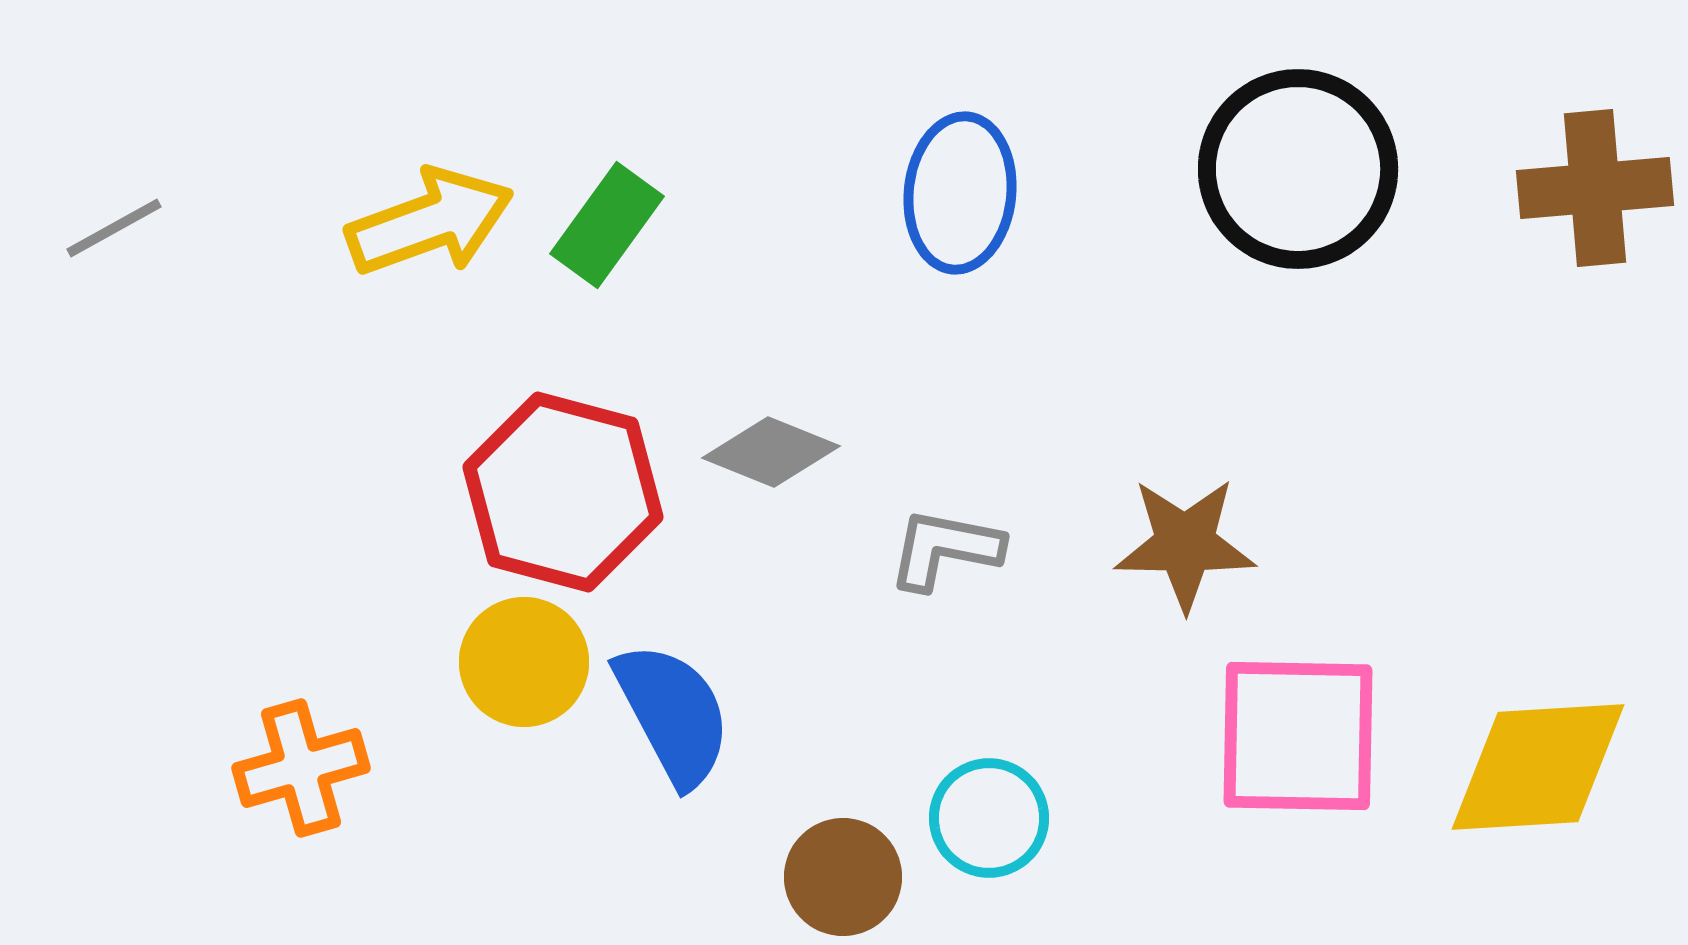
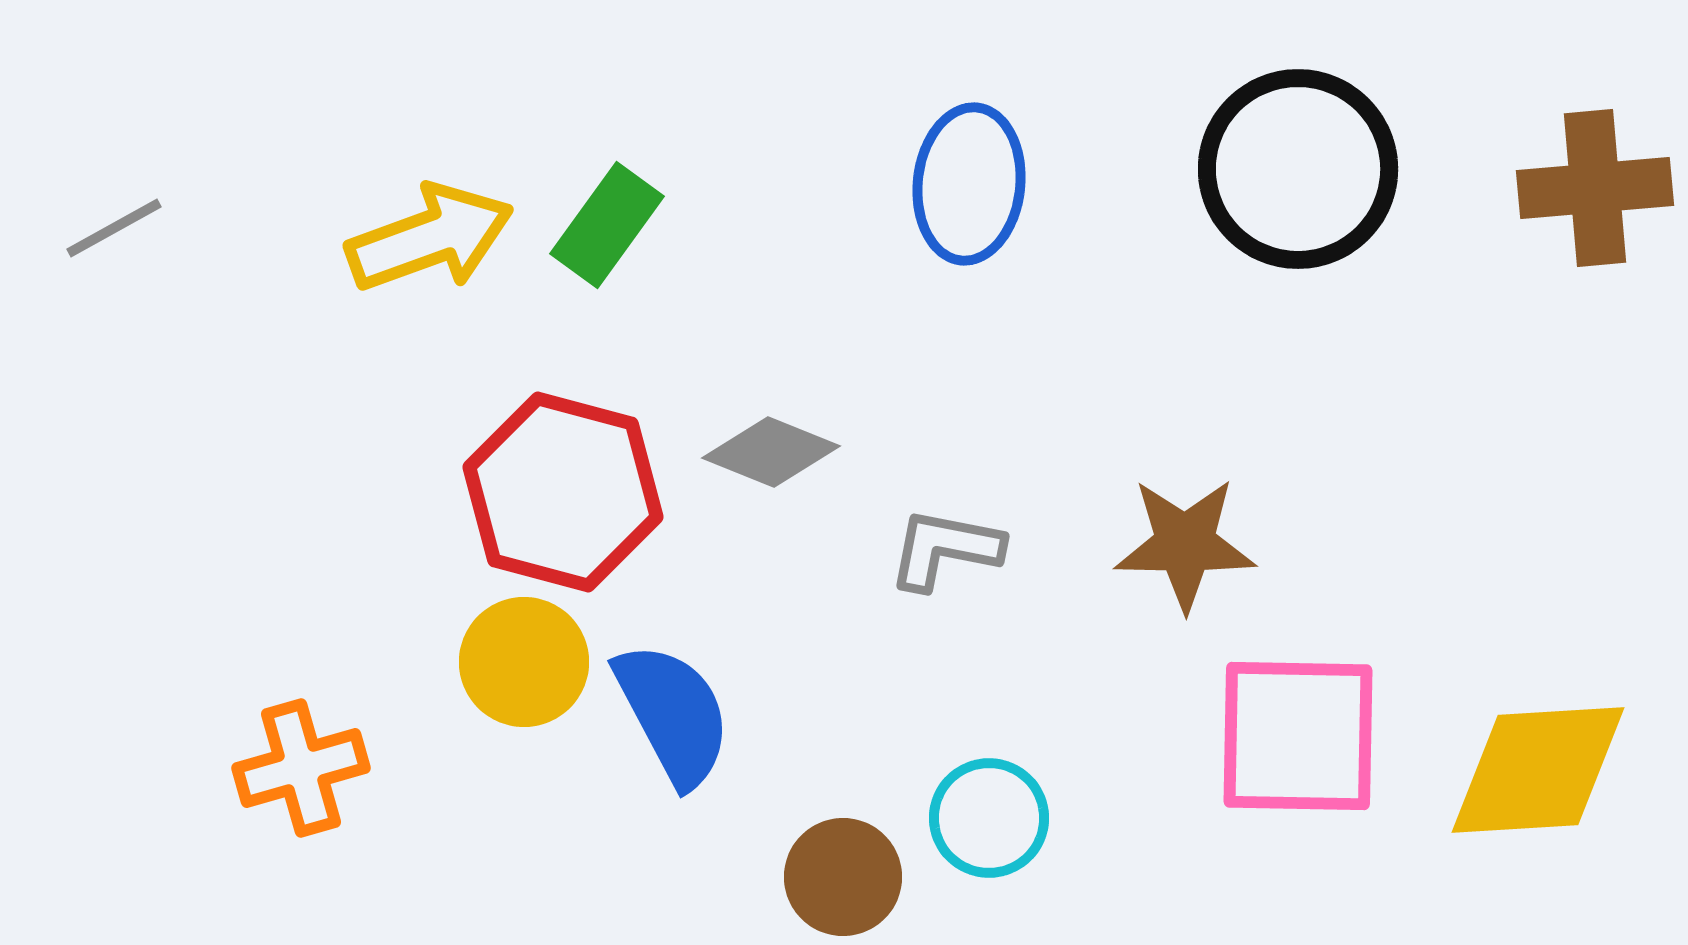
blue ellipse: moved 9 px right, 9 px up
yellow arrow: moved 16 px down
yellow diamond: moved 3 px down
